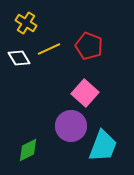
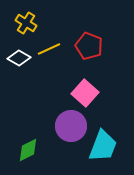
white diamond: rotated 30 degrees counterclockwise
